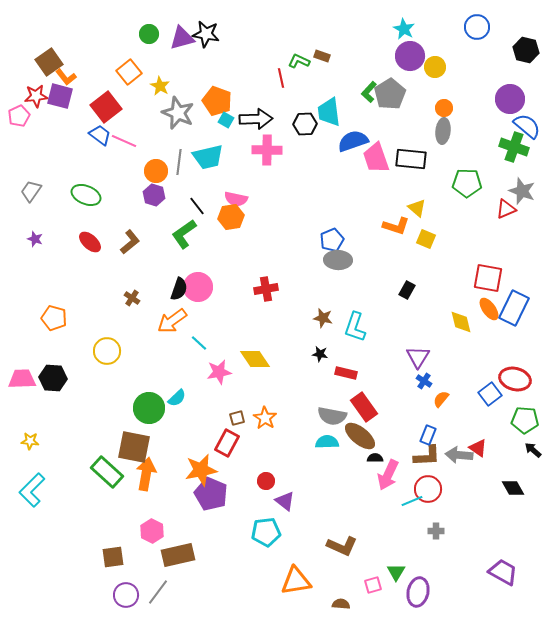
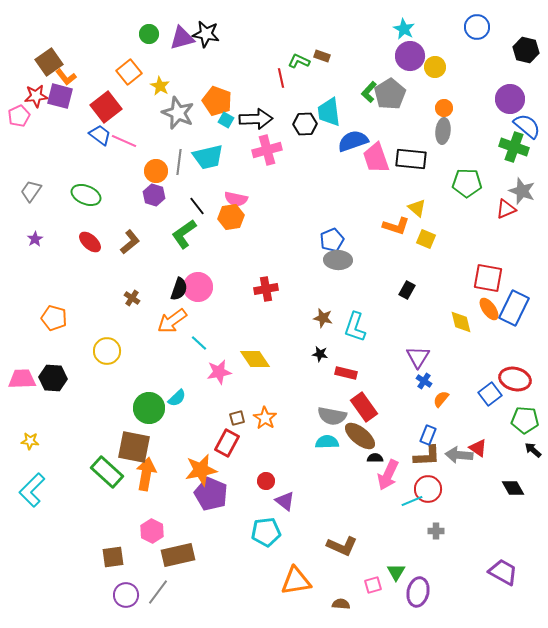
pink cross at (267, 150): rotated 16 degrees counterclockwise
purple star at (35, 239): rotated 21 degrees clockwise
